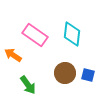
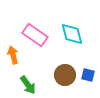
cyan diamond: rotated 20 degrees counterclockwise
orange arrow: rotated 42 degrees clockwise
brown circle: moved 2 px down
